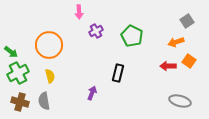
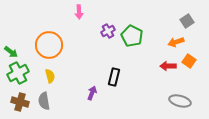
purple cross: moved 12 px right
black rectangle: moved 4 px left, 4 px down
